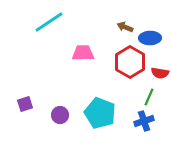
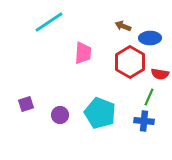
brown arrow: moved 2 px left, 1 px up
pink trapezoid: rotated 95 degrees clockwise
red semicircle: moved 1 px down
purple square: moved 1 px right
blue cross: rotated 24 degrees clockwise
